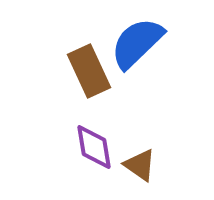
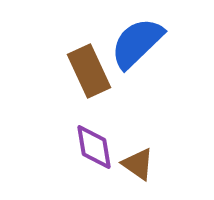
brown triangle: moved 2 px left, 1 px up
